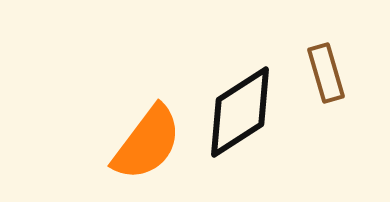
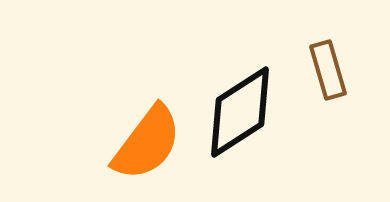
brown rectangle: moved 2 px right, 3 px up
